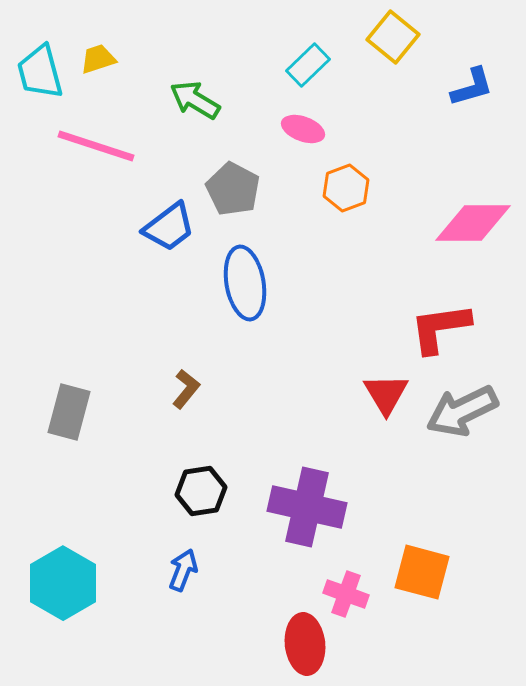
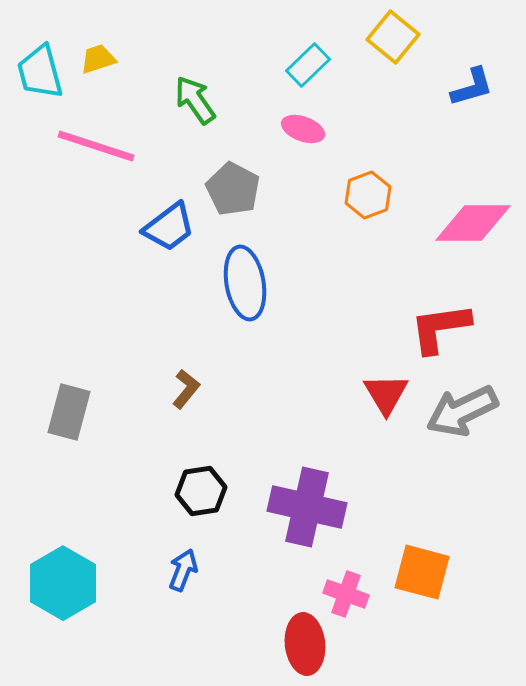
green arrow: rotated 24 degrees clockwise
orange hexagon: moved 22 px right, 7 px down
